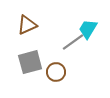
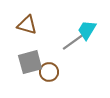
brown triangle: rotated 40 degrees clockwise
cyan trapezoid: moved 1 px left, 1 px down
brown circle: moved 7 px left
